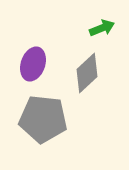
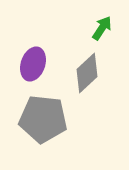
green arrow: rotated 35 degrees counterclockwise
